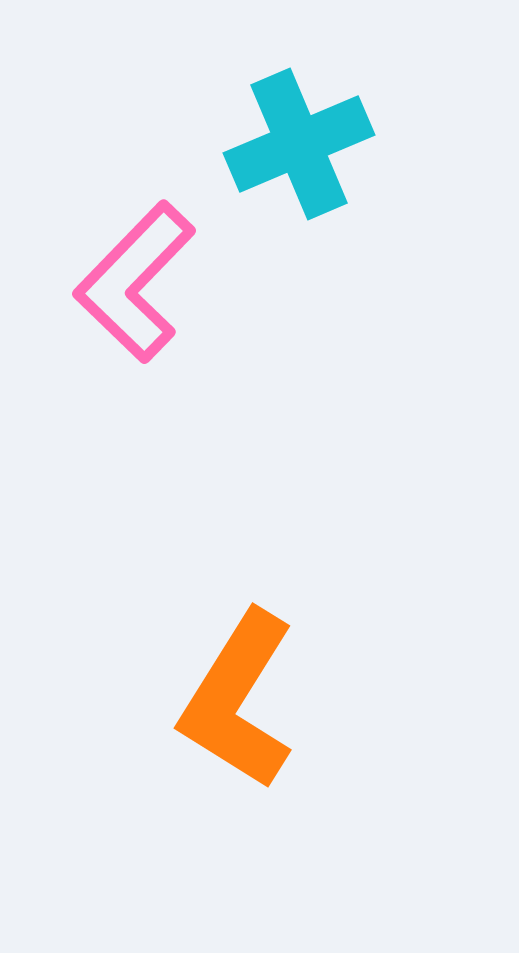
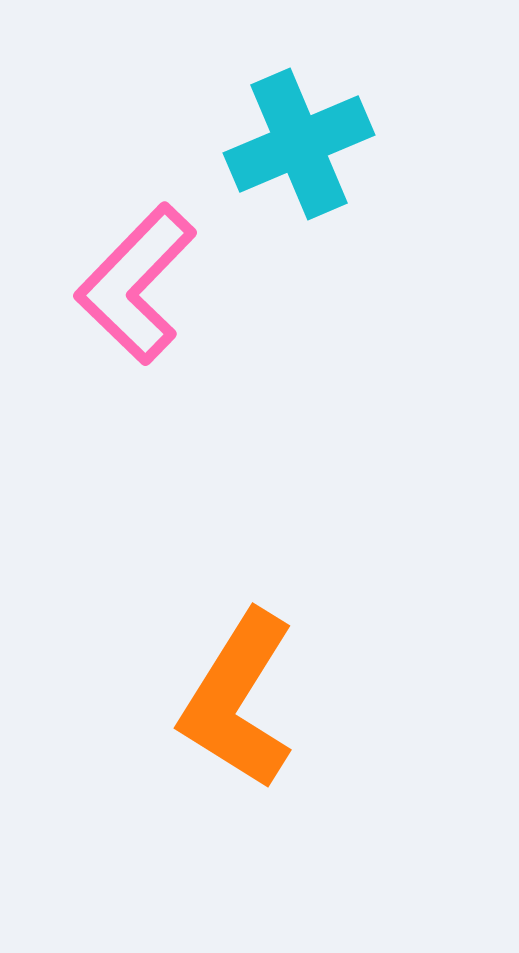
pink L-shape: moved 1 px right, 2 px down
